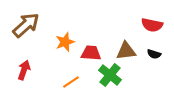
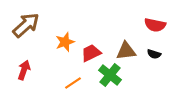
red semicircle: moved 3 px right
red trapezoid: rotated 30 degrees counterclockwise
orange line: moved 2 px right, 1 px down
